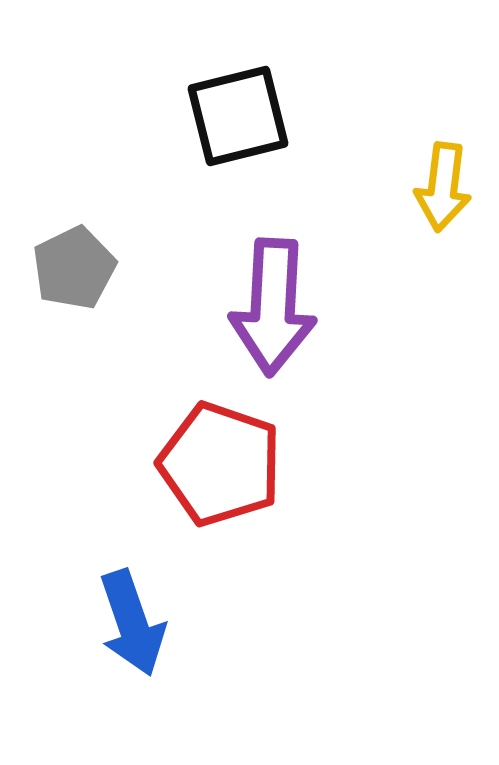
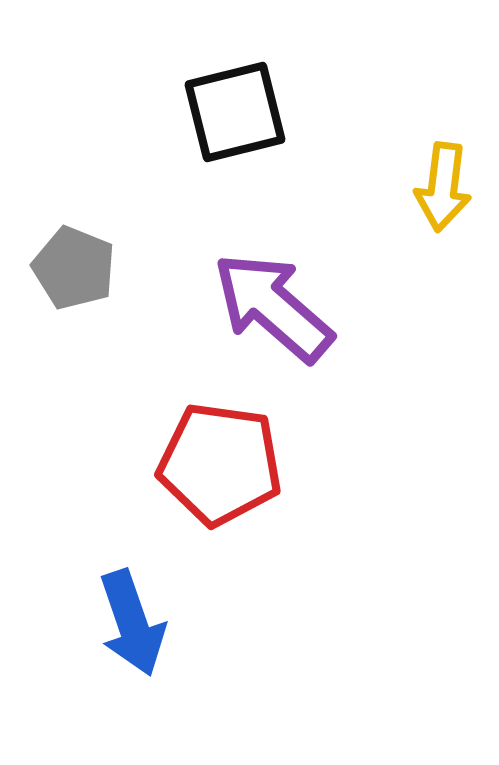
black square: moved 3 px left, 4 px up
gray pentagon: rotated 24 degrees counterclockwise
purple arrow: rotated 128 degrees clockwise
red pentagon: rotated 11 degrees counterclockwise
